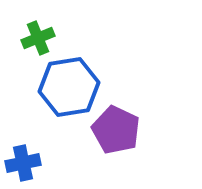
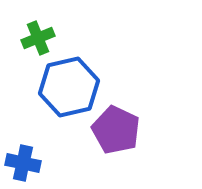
blue hexagon: rotated 4 degrees counterclockwise
blue cross: rotated 24 degrees clockwise
